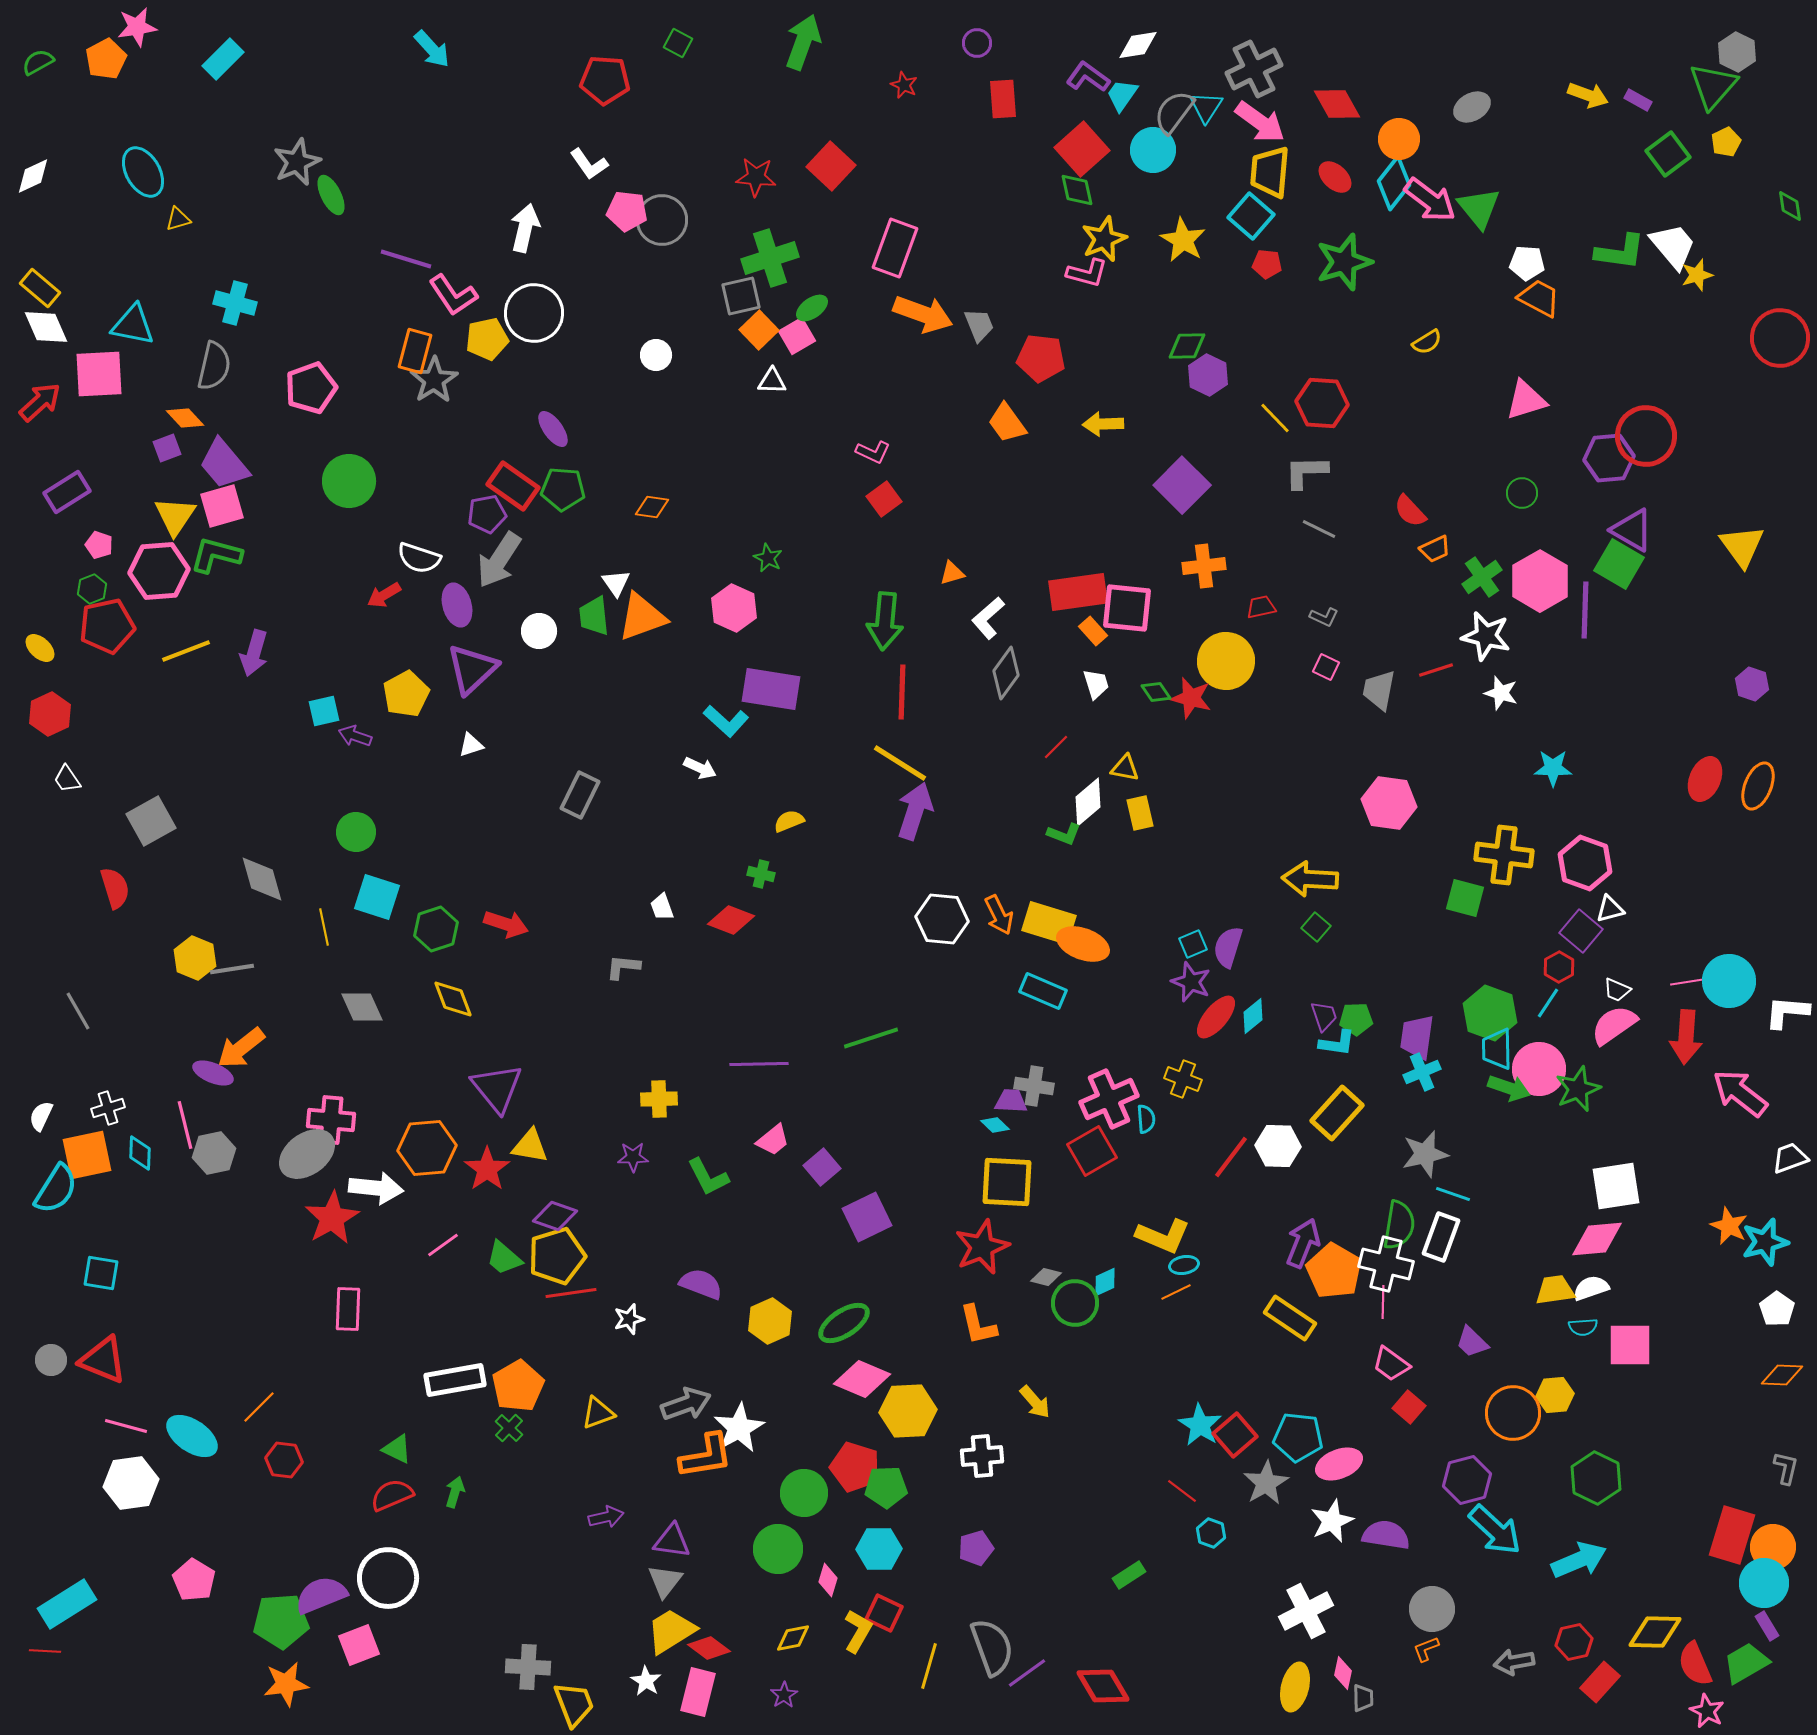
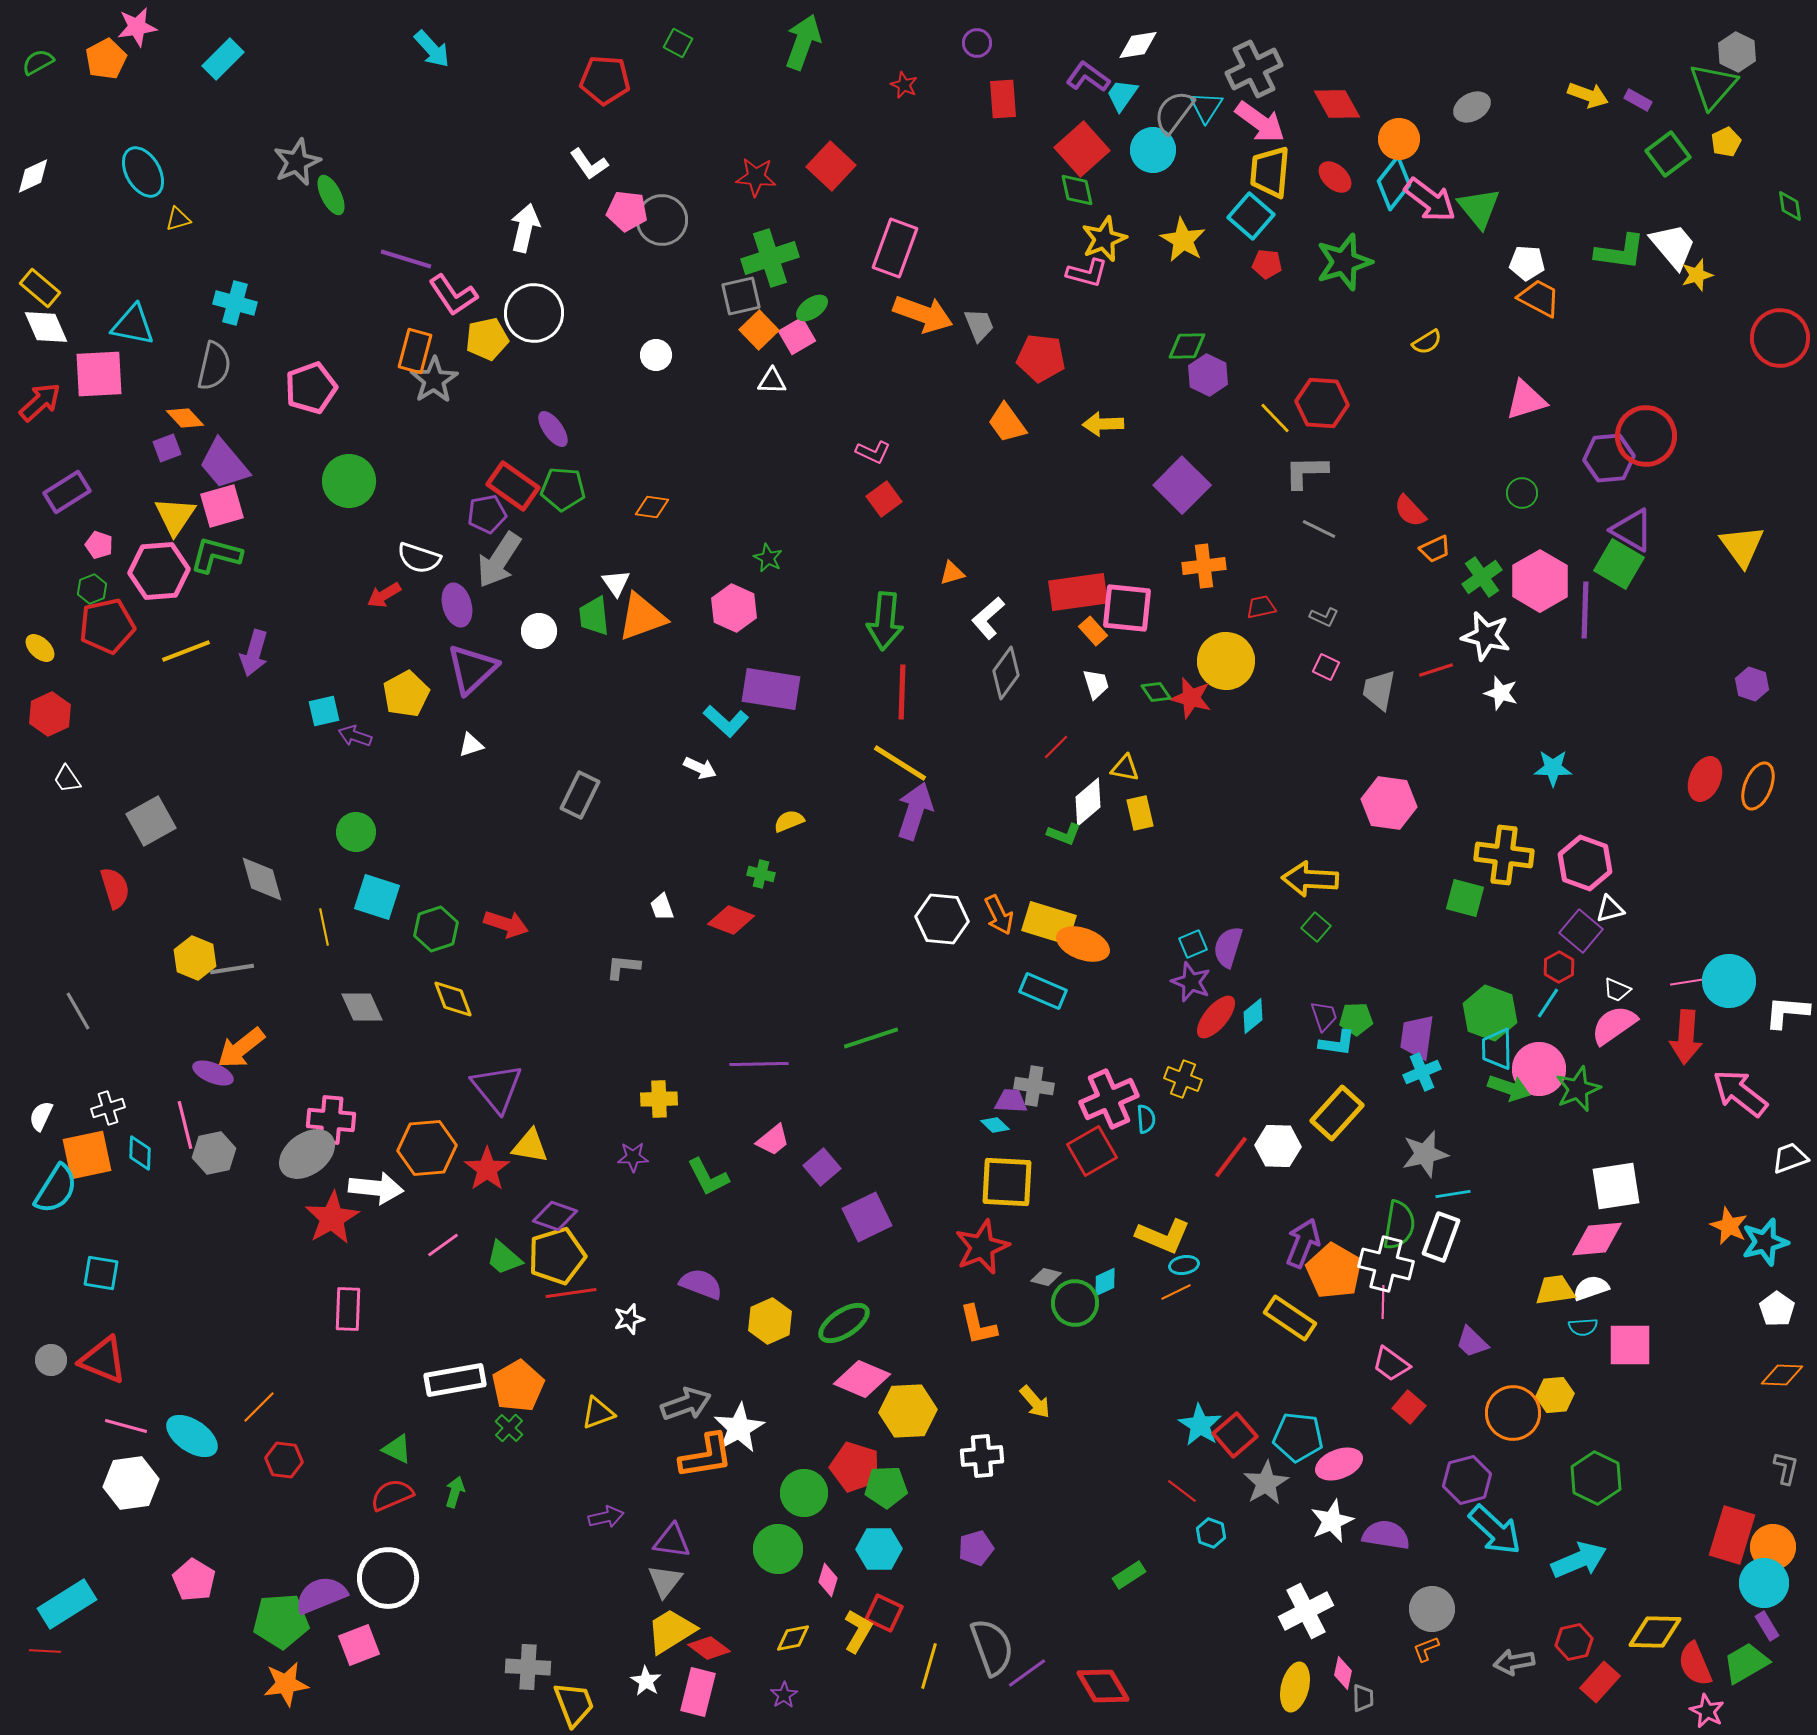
cyan line at (1453, 1194): rotated 28 degrees counterclockwise
